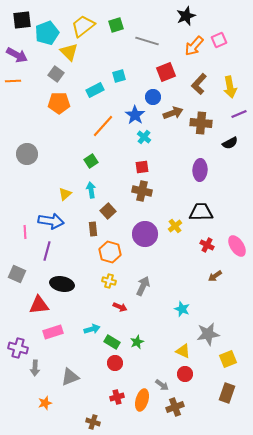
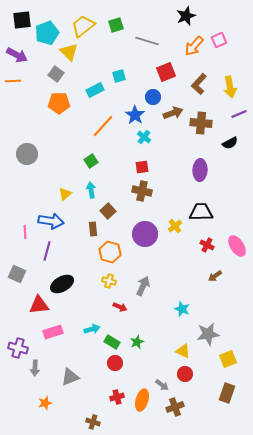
black ellipse at (62, 284): rotated 40 degrees counterclockwise
